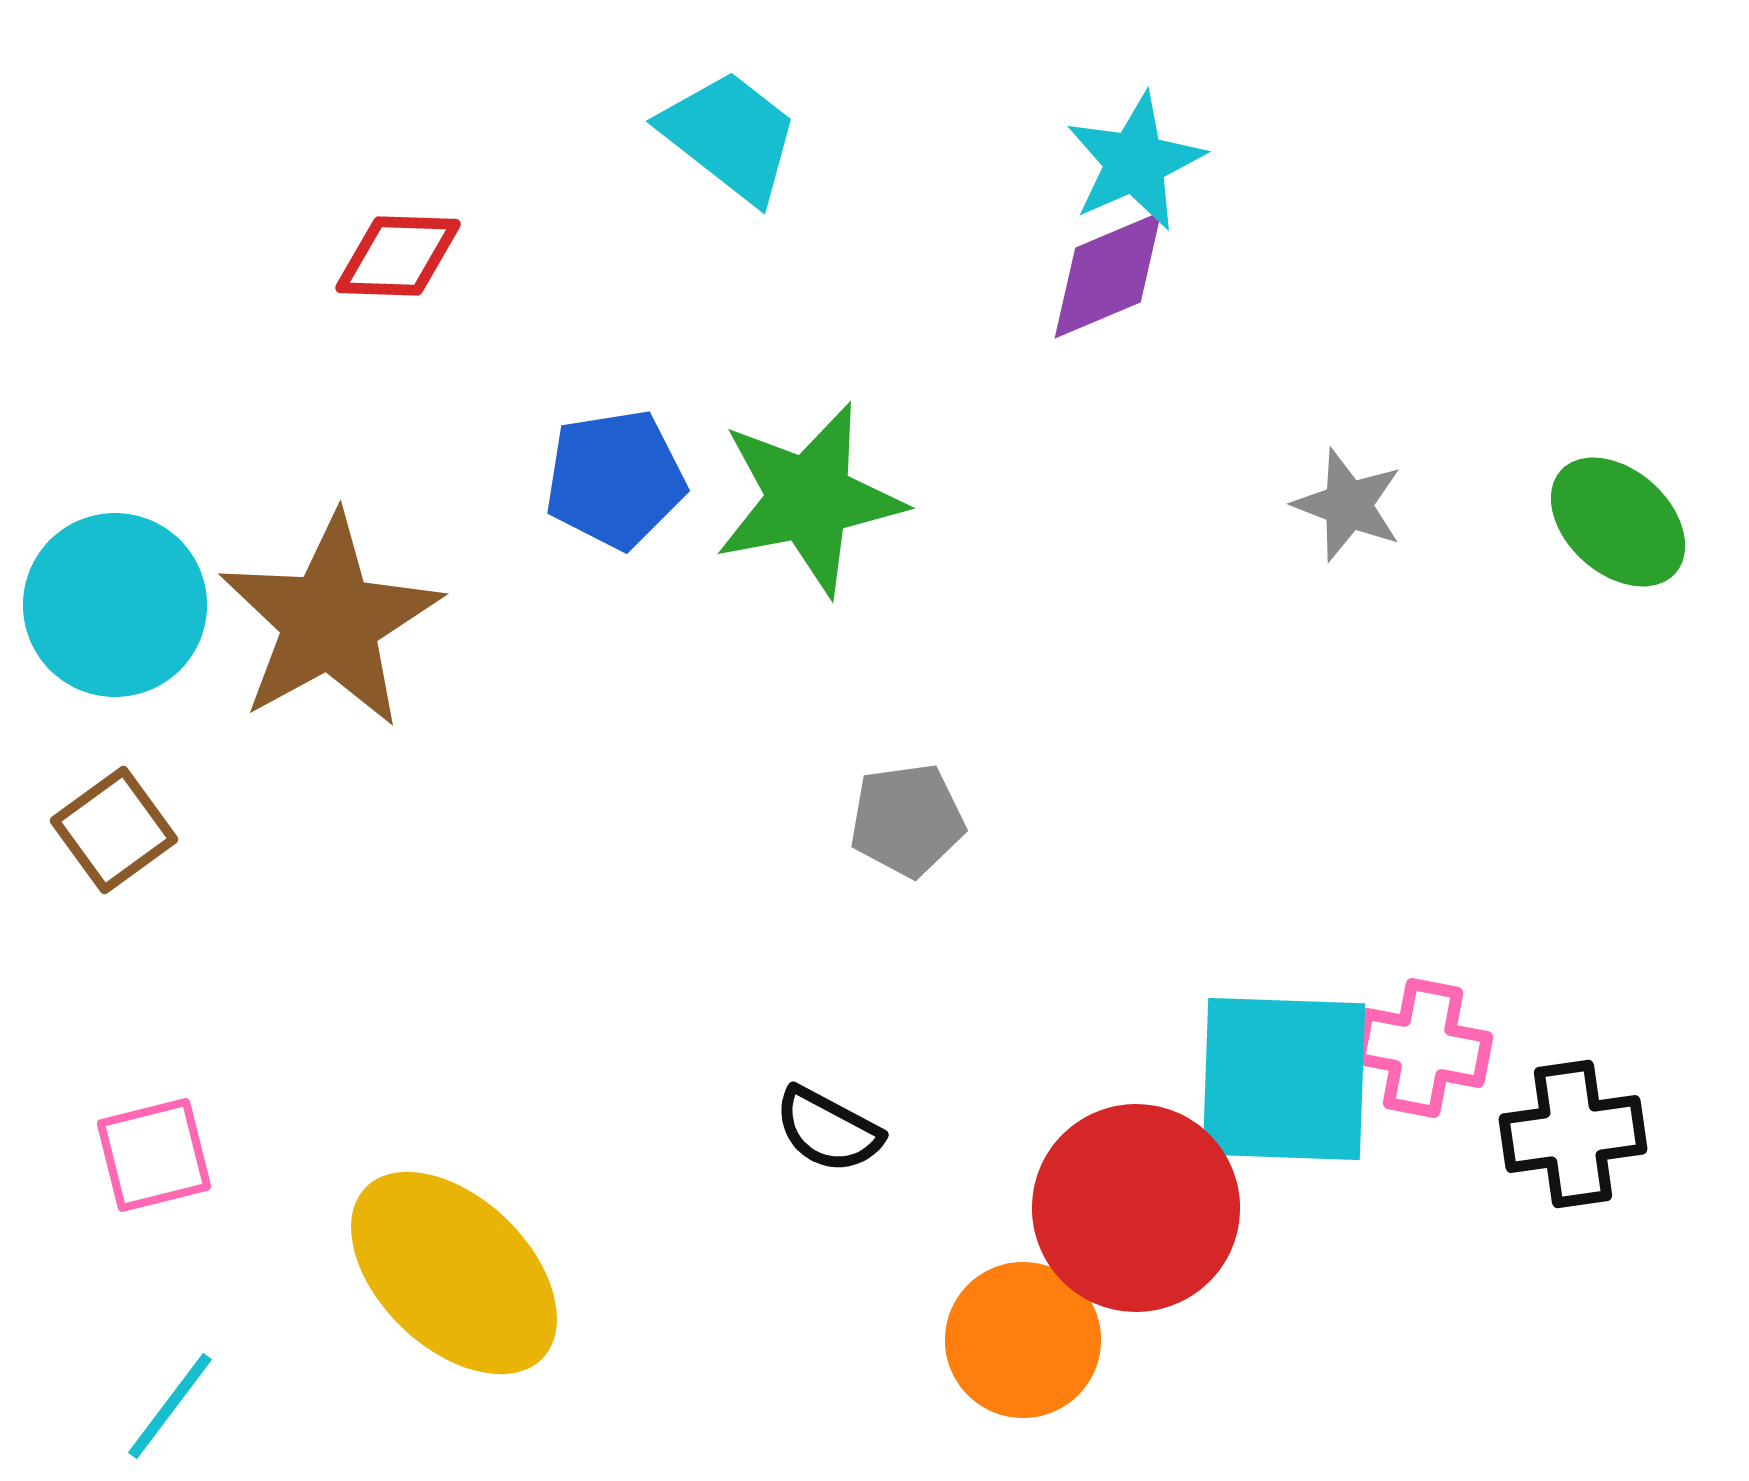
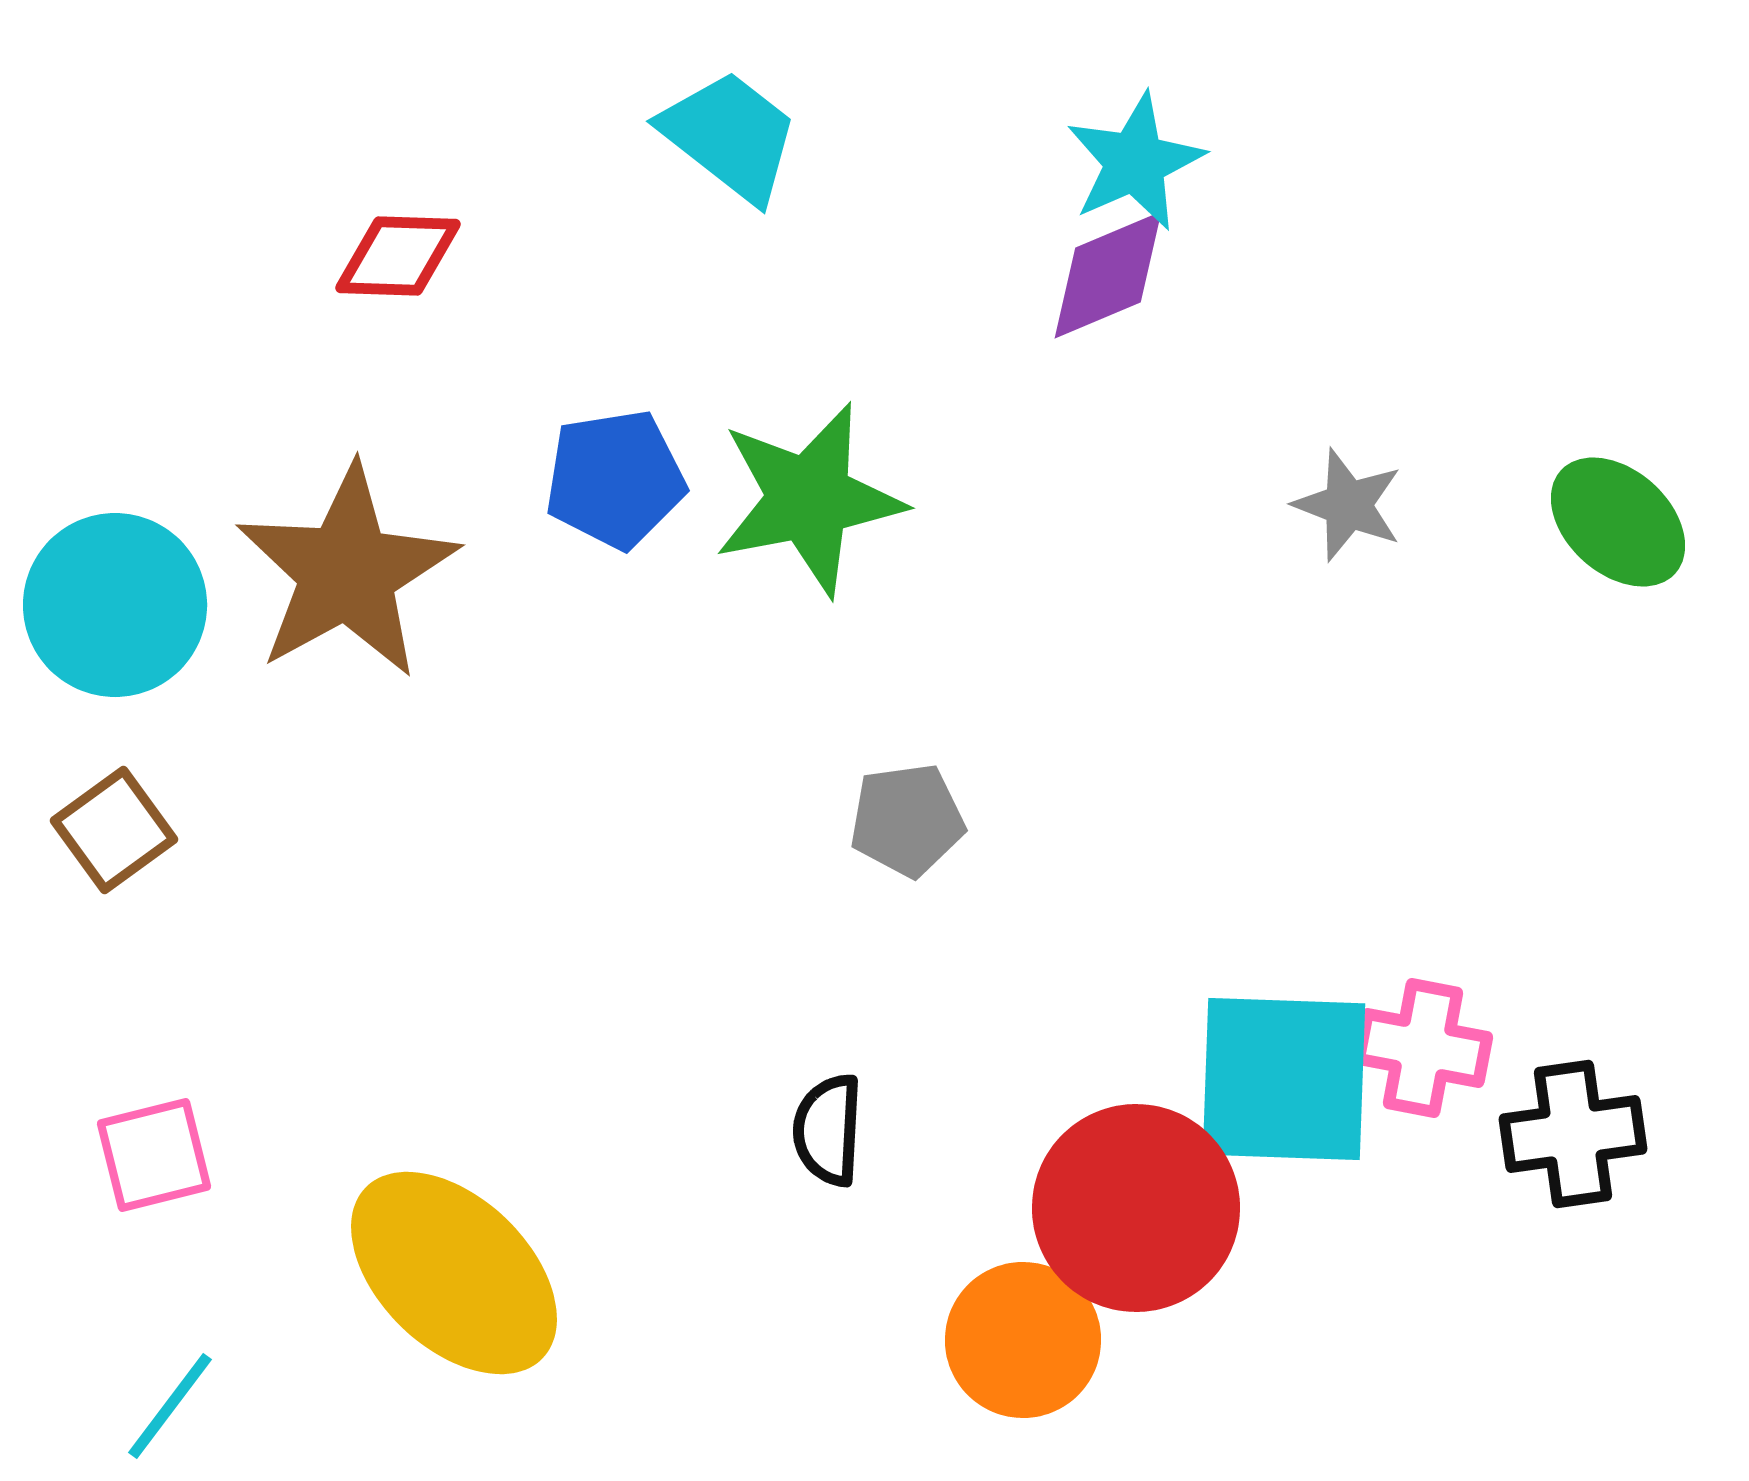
brown star: moved 17 px right, 49 px up
black semicircle: rotated 65 degrees clockwise
